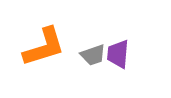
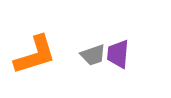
orange L-shape: moved 9 px left, 8 px down
